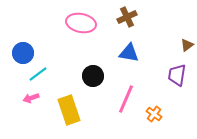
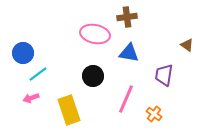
brown cross: rotated 18 degrees clockwise
pink ellipse: moved 14 px right, 11 px down
brown triangle: rotated 48 degrees counterclockwise
purple trapezoid: moved 13 px left
